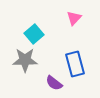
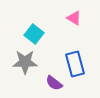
pink triangle: rotated 42 degrees counterclockwise
cyan square: rotated 12 degrees counterclockwise
gray star: moved 2 px down
